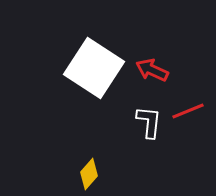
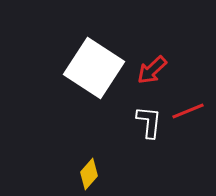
red arrow: rotated 68 degrees counterclockwise
